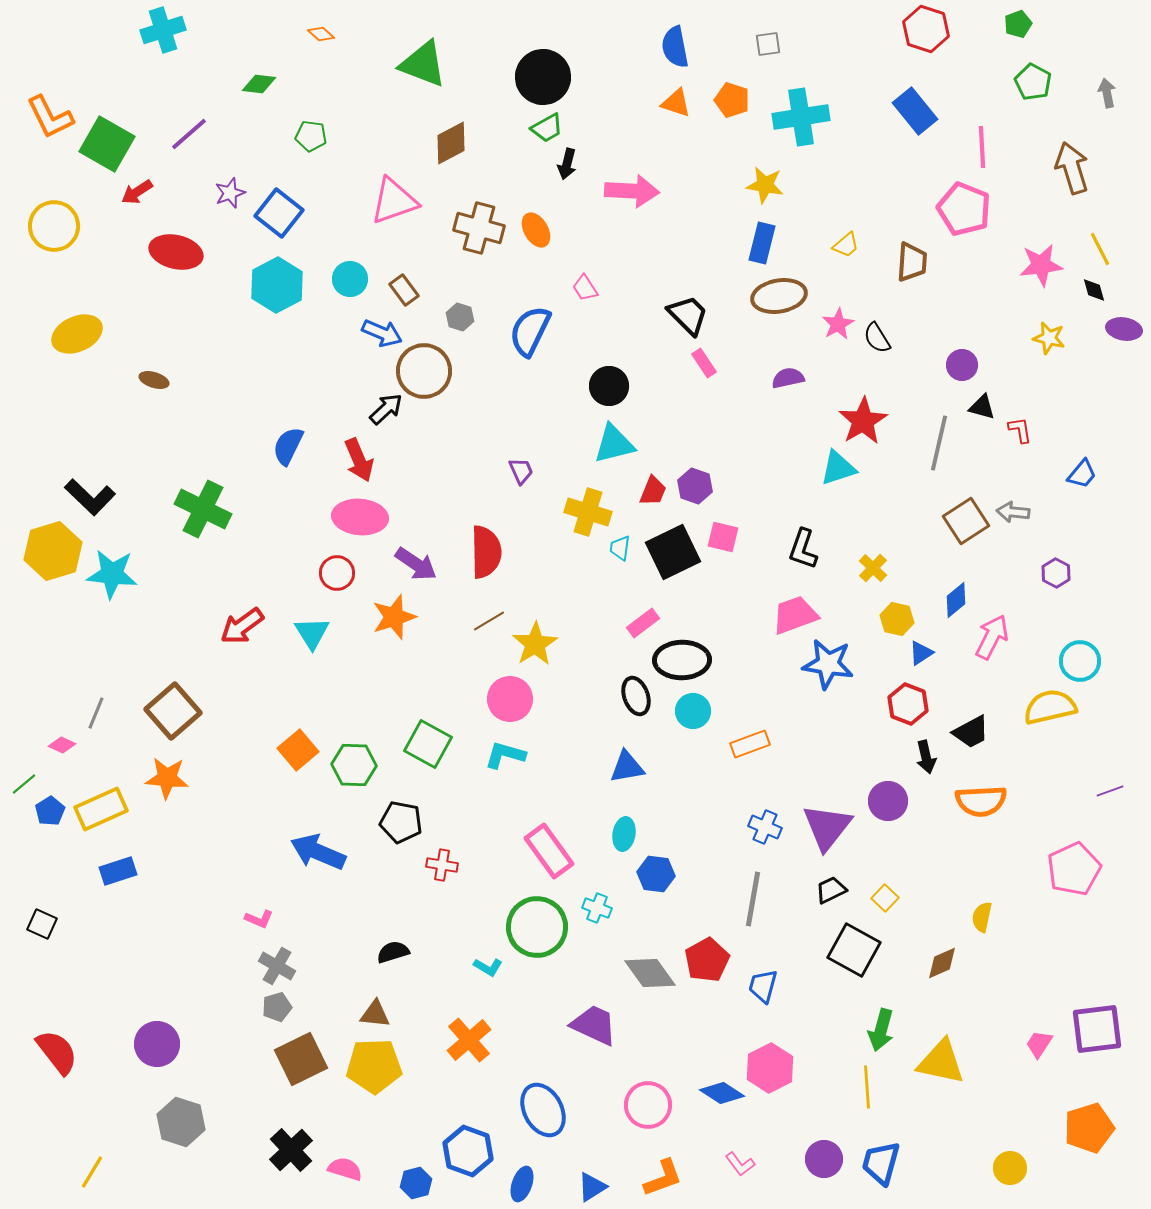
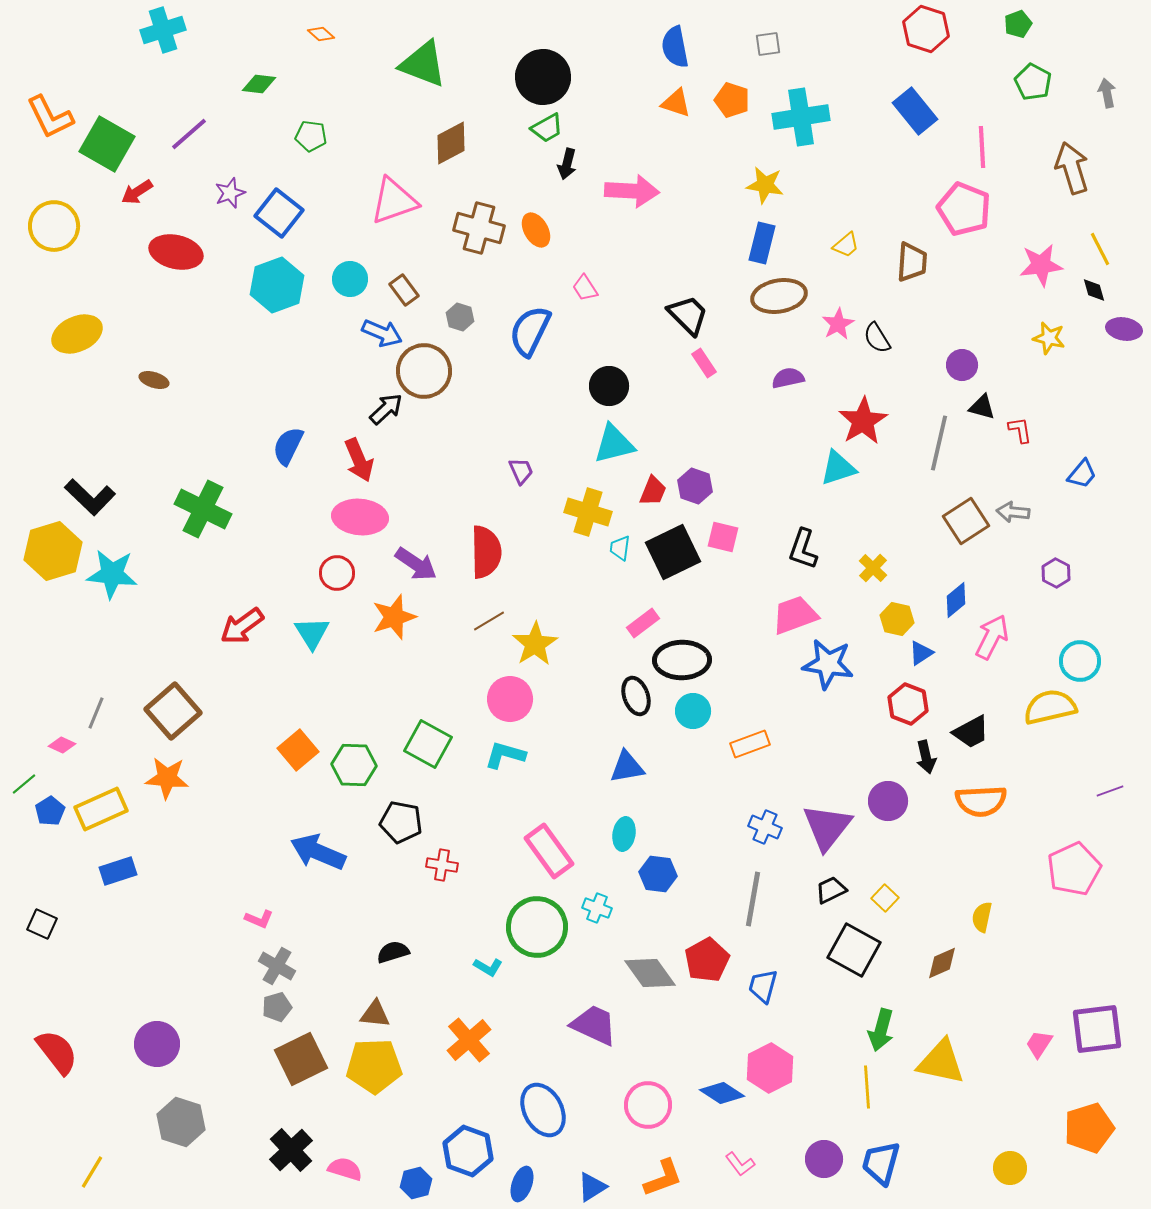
cyan hexagon at (277, 285): rotated 8 degrees clockwise
blue hexagon at (656, 874): moved 2 px right
